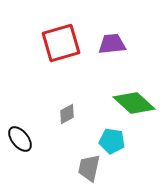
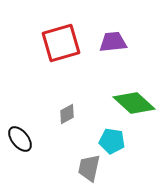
purple trapezoid: moved 1 px right, 2 px up
